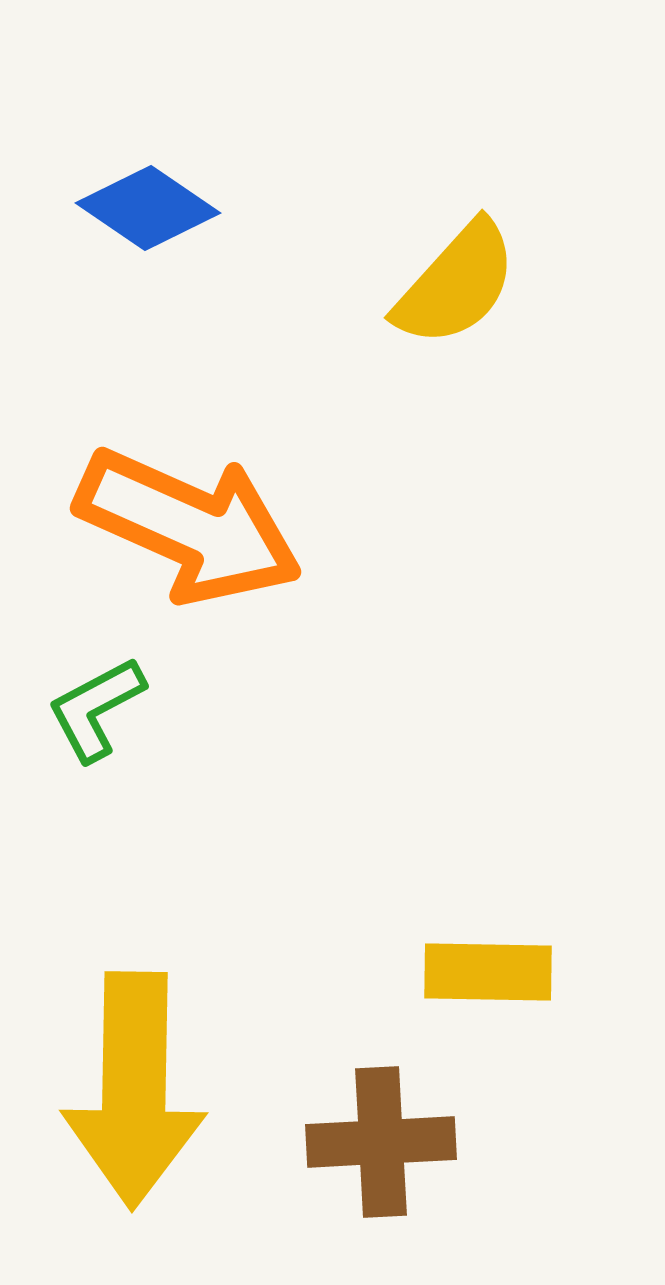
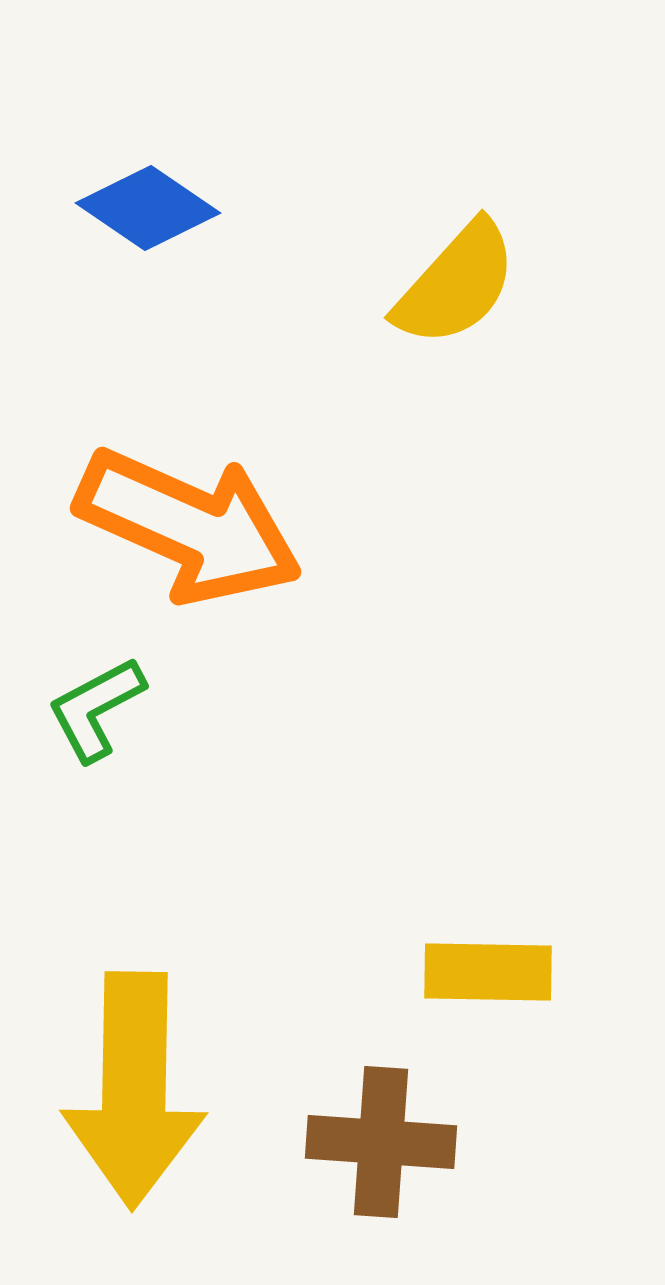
brown cross: rotated 7 degrees clockwise
